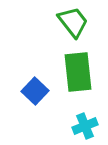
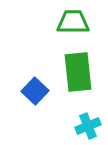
green trapezoid: rotated 52 degrees counterclockwise
cyan cross: moved 3 px right
